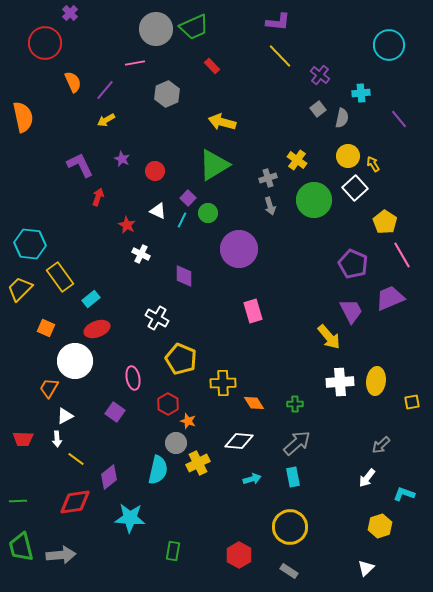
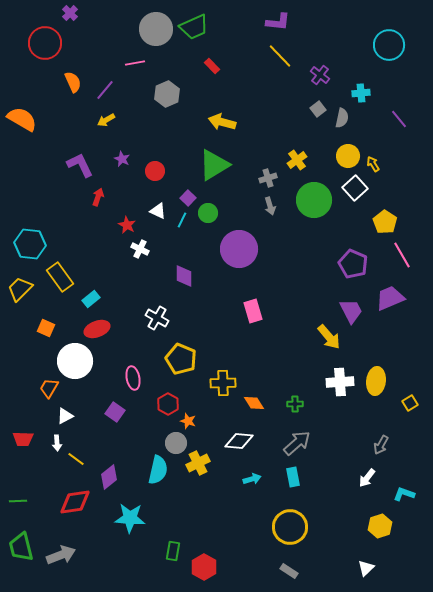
orange semicircle at (23, 117): moved 1 px left, 2 px down; rotated 48 degrees counterclockwise
yellow cross at (297, 160): rotated 18 degrees clockwise
white cross at (141, 254): moved 1 px left, 5 px up
yellow square at (412, 402): moved 2 px left, 1 px down; rotated 21 degrees counterclockwise
white arrow at (57, 439): moved 4 px down
gray arrow at (381, 445): rotated 18 degrees counterclockwise
gray arrow at (61, 555): rotated 16 degrees counterclockwise
red hexagon at (239, 555): moved 35 px left, 12 px down
